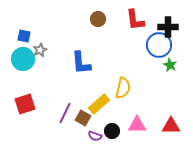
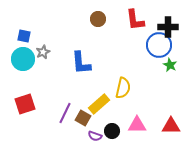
gray star: moved 3 px right, 2 px down
